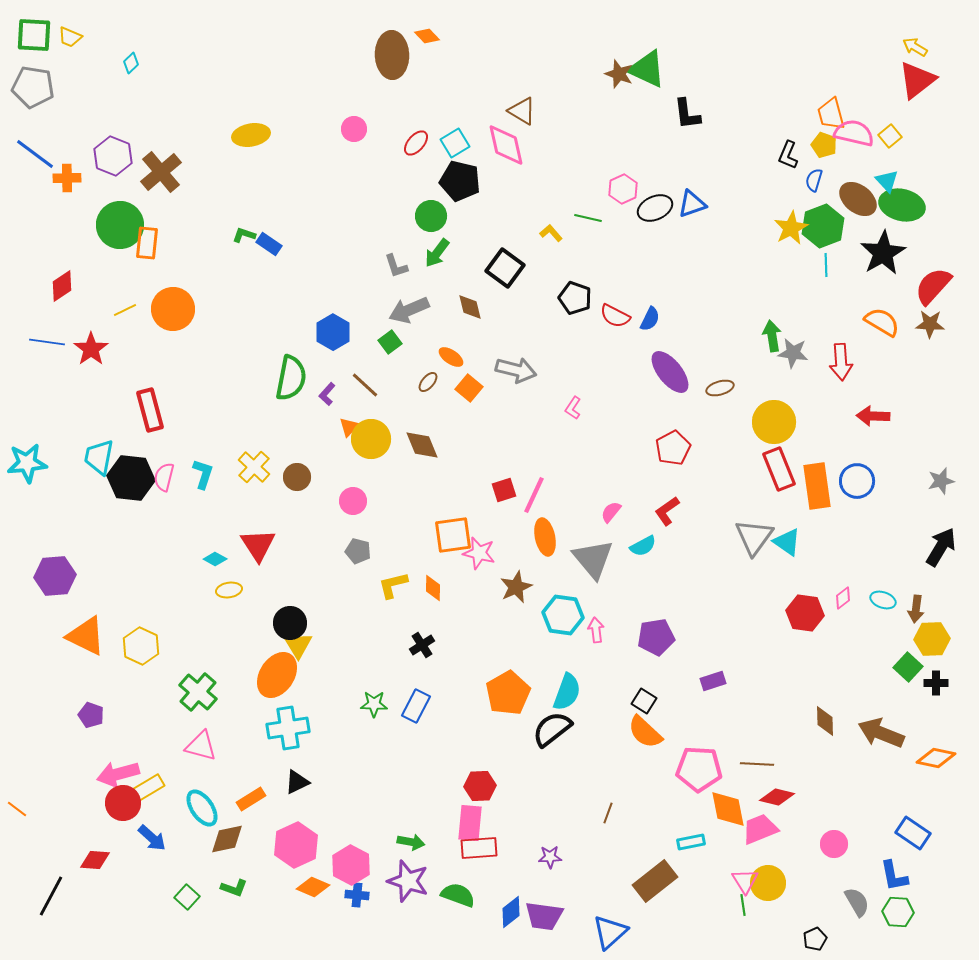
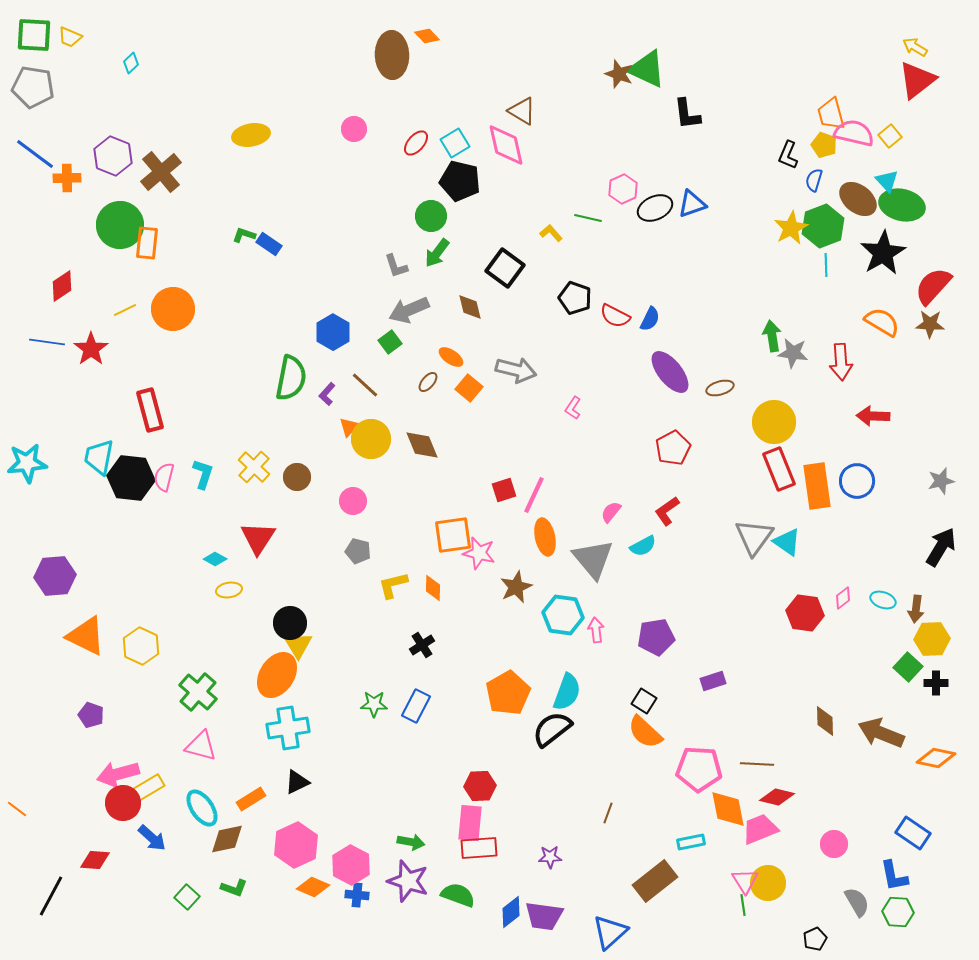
red triangle at (258, 545): moved 7 px up; rotated 6 degrees clockwise
